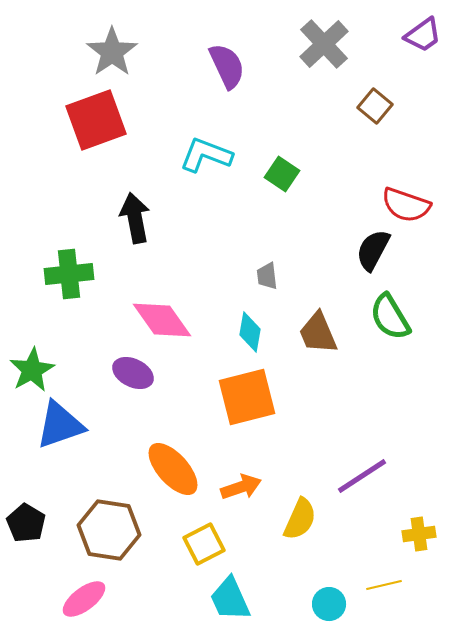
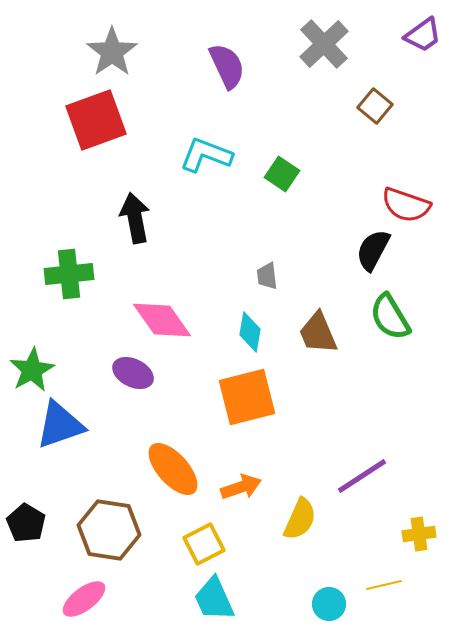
cyan trapezoid: moved 16 px left
